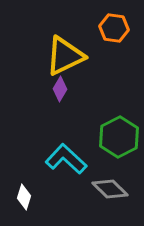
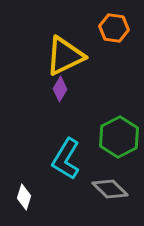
cyan L-shape: rotated 102 degrees counterclockwise
